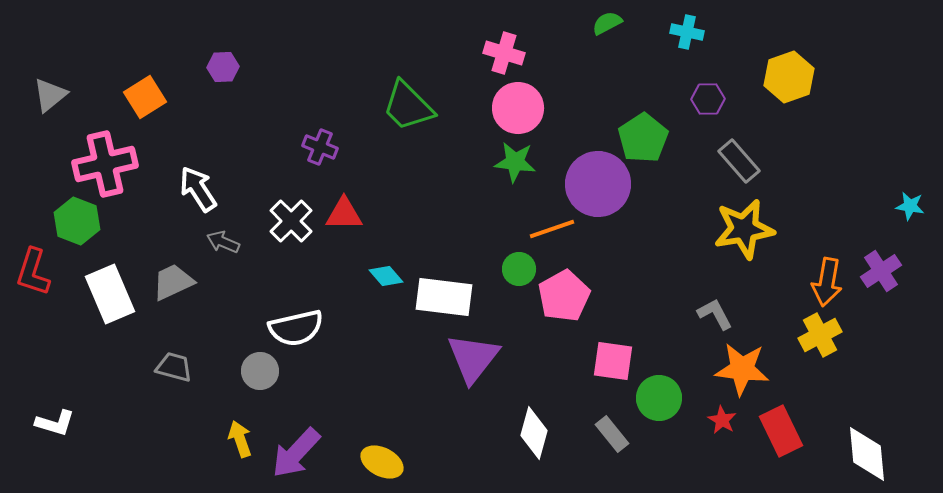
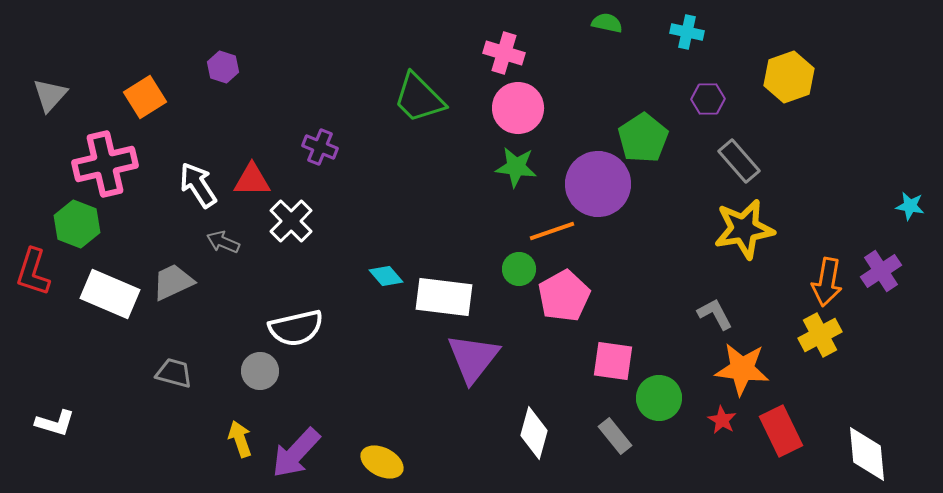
green semicircle at (607, 23): rotated 40 degrees clockwise
purple hexagon at (223, 67): rotated 20 degrees clockwise
gray triangle at (50, 95): rotated 9 degrees counterclockwise
green trapezoid at (408, 106): moved 11 px right, 8 px up
green star at (515, 162): moved 1 px right, 5 px down
white arrow at (198, 189): moved 4 px up
red triangle at (344, 214): moved 92 px left, 34 px up
green hexagon at (77, 221): moved 3 px down
orange line at (552, 229): moved 2 px down
white rectangle at (110, 294): rotated 44 degrees counterclockwise
gray trapezoid at (174, 367): moved 6 px down
gray rectangle at (612, 434): moved 3 px right, 2 px down
